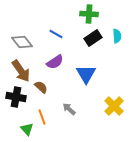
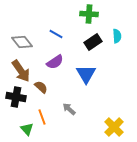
black rectangle: moved 4 px down
yellow cross: moved 21 px down
